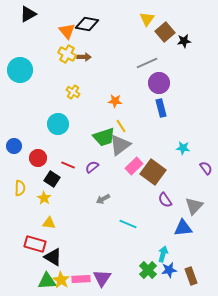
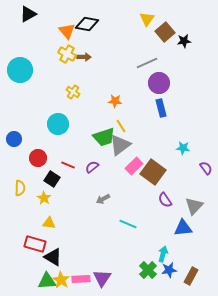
blue circle at (14, 146): moved 7 px up
brown rectangle at (191, 276): rotated 48 degrees clockwise
